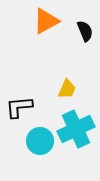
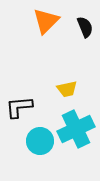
orange triangle: rotated 16 degrees counterclockwise
black semicircle: moved 4 px up
yellow trapezoid: rotated 55 degrees clockwise
